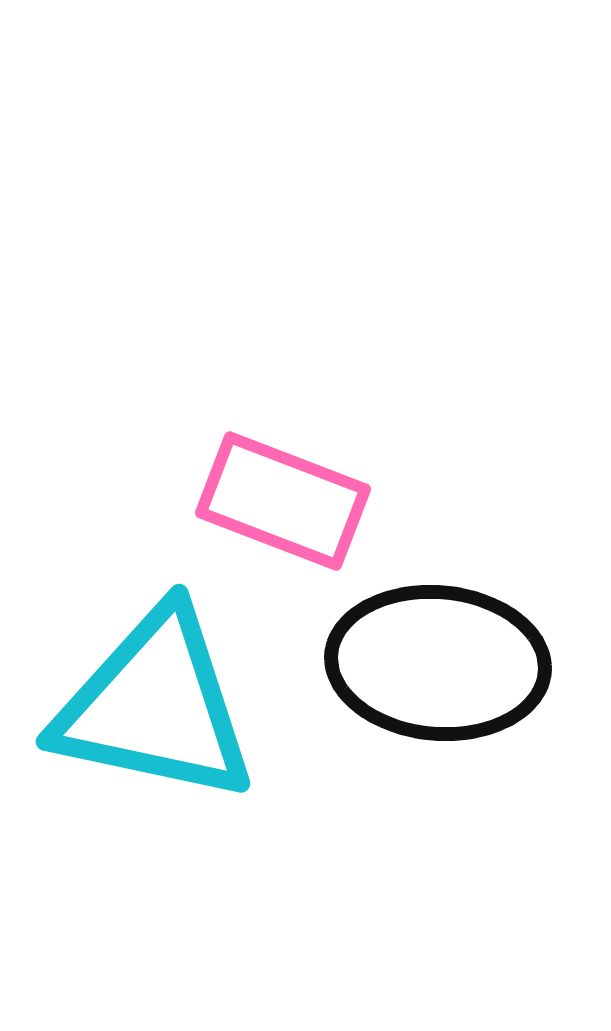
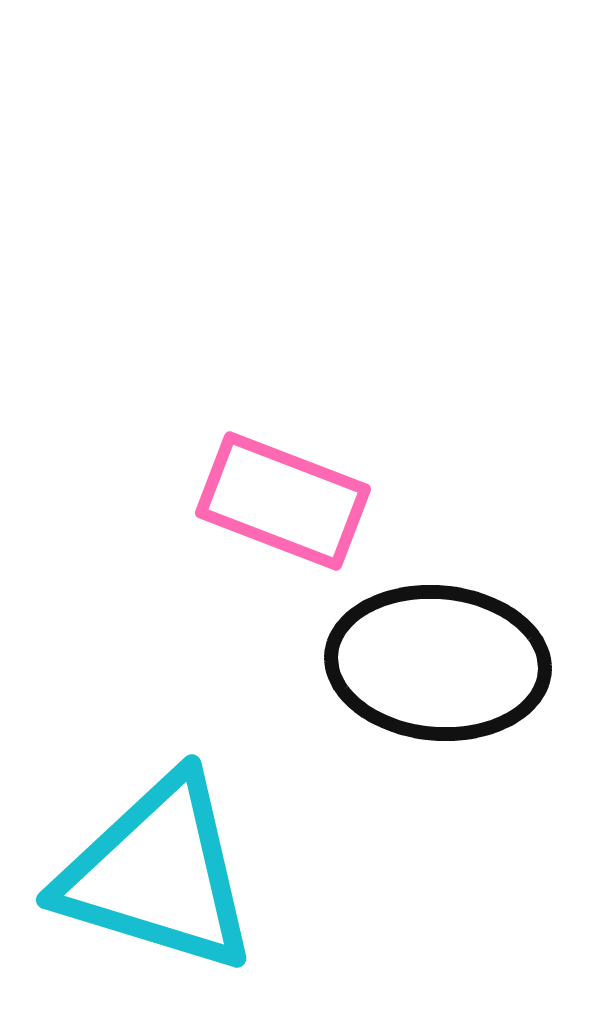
cyan triangle: moved 3 px right, 168 px down; rotated 5 degrees clockwise
